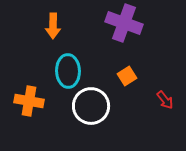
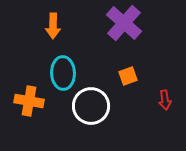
purple cross: rotated 21 degrees clockwise
cyan ellipse: moved 5 px left, 2 px down
orange square: moved 1 px right; rotated 12 degrees clockwise
red arrow: rotated 30 degrees clockwise
